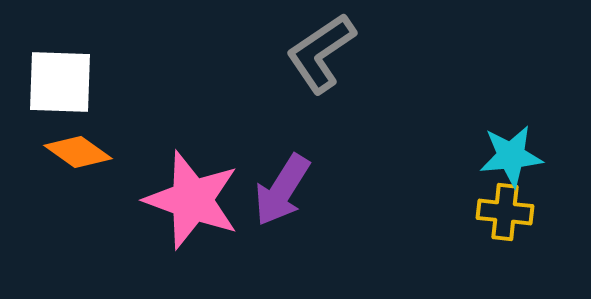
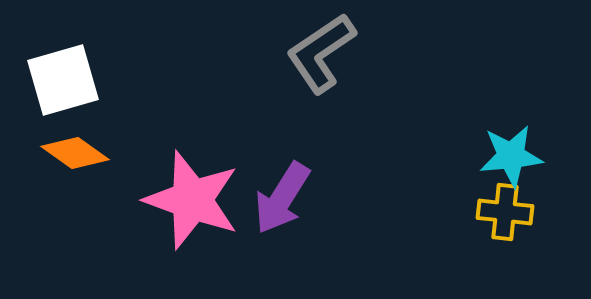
white square: moved 3 px right, 2 px up; rotated 18 degrees counterclockwise
orange diamond: moved 3 px left, 1 px down
purple arrow: moved 8 px down
